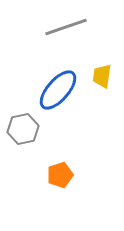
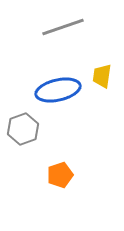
gray line: moved 3 px left
blue ellipse: rotated 36 degrees clockwise
gray hexagon: rotated 8 degrees counterclockwise
